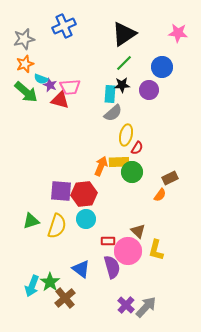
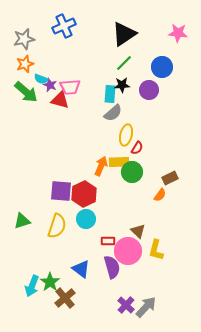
red hexagon: rotated 20 degrees counterclockwise
green triangle: moved 9 px left
